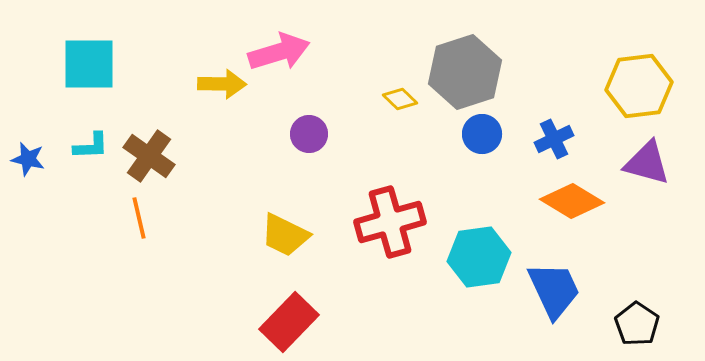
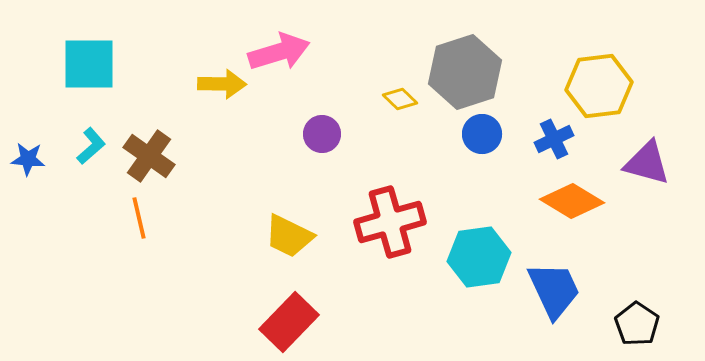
yellow hexagon: moved 40 px left
purple circle: moved 13 px right
cyan L-shape: rotated 39 degrees counterclockwise
blue star: rotated 8 degrees counterclockwise
yellow trapezoid: moved 4 px right, 1 px down
